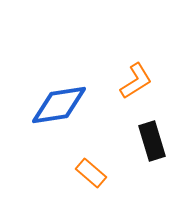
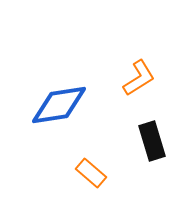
orange L-shape: moved 3 px right, 3 px up
